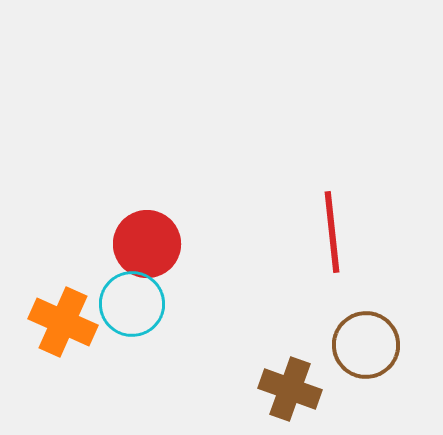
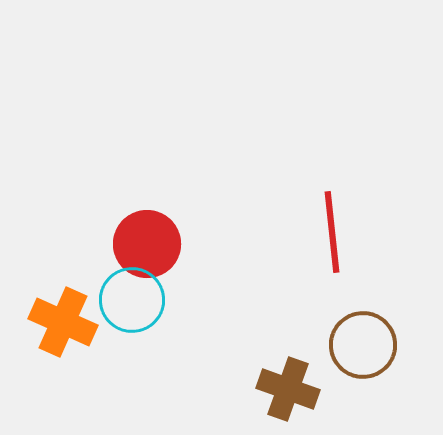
cyan circle: moved 4 px up
brown circle: moved 3 px left
brown cross: moved 2 px left
